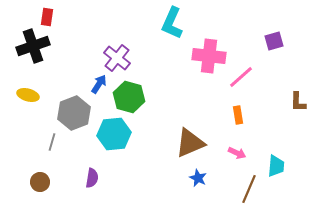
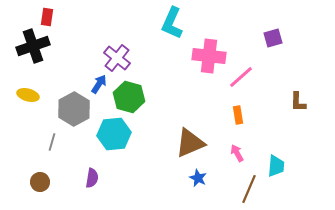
purple square: moved 1 px left, 3 px up
gray hexagon: moved 4 px up; rotated 8 degrees counterclockwise
pink arrow: rotated 144 degrees counterclockwise
